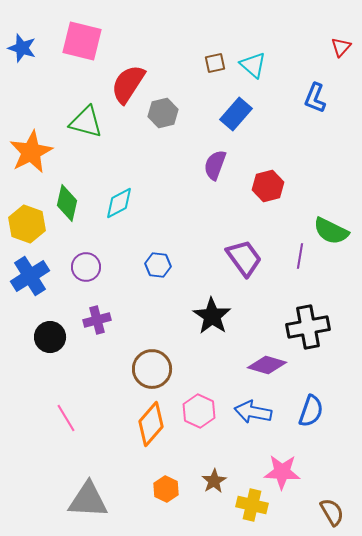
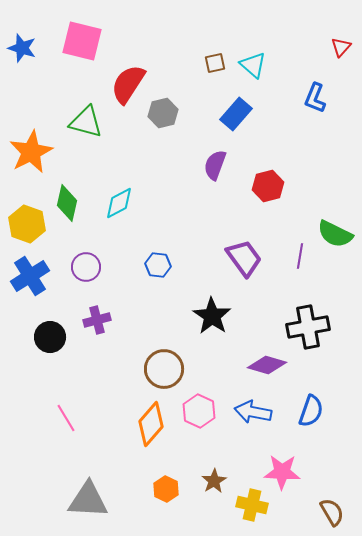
green semicircle: moved 4 px right, 3 px down
brown circle: moved 12 px right
